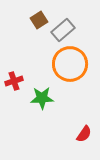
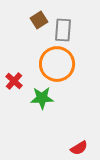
gray rectangle: rotated 45 degrees counterclockwise
orange circle: moved 13 px left
red cross: rotated 30 degrees counterclockwise
red semicircle: moved 5 px left, 14 px down; rotated 24 degrees clockwise
